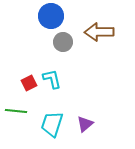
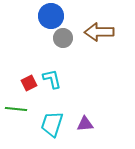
gray circle: moved 4 px up
green line: moved 2 px up
purple triangle: rotated 36 degrees clockwise
